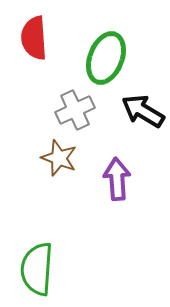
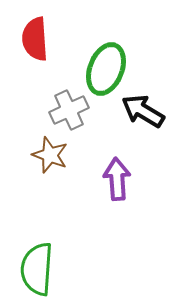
red semicircle: moved 1 px right, 1 px down
green ellipse: moved 11 px down
gray cross: moved 6 px left
brown star: moved 9 px left, 3 px up
